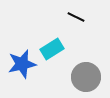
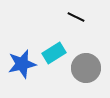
cyan rectangle: moved 2 px right, 4 px down
gray circle: moved 9 px up
